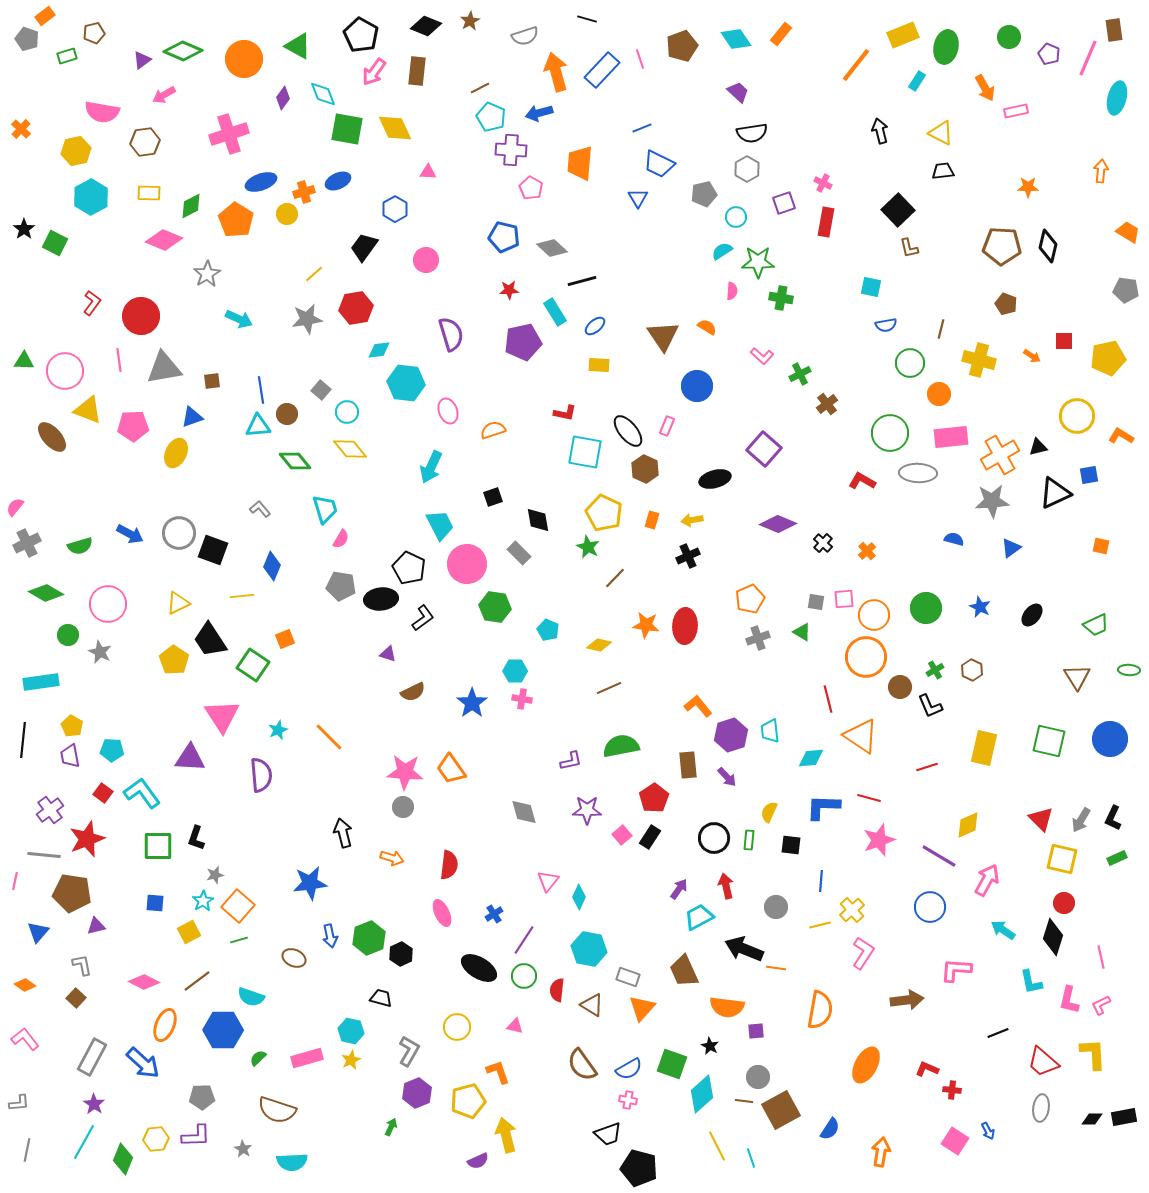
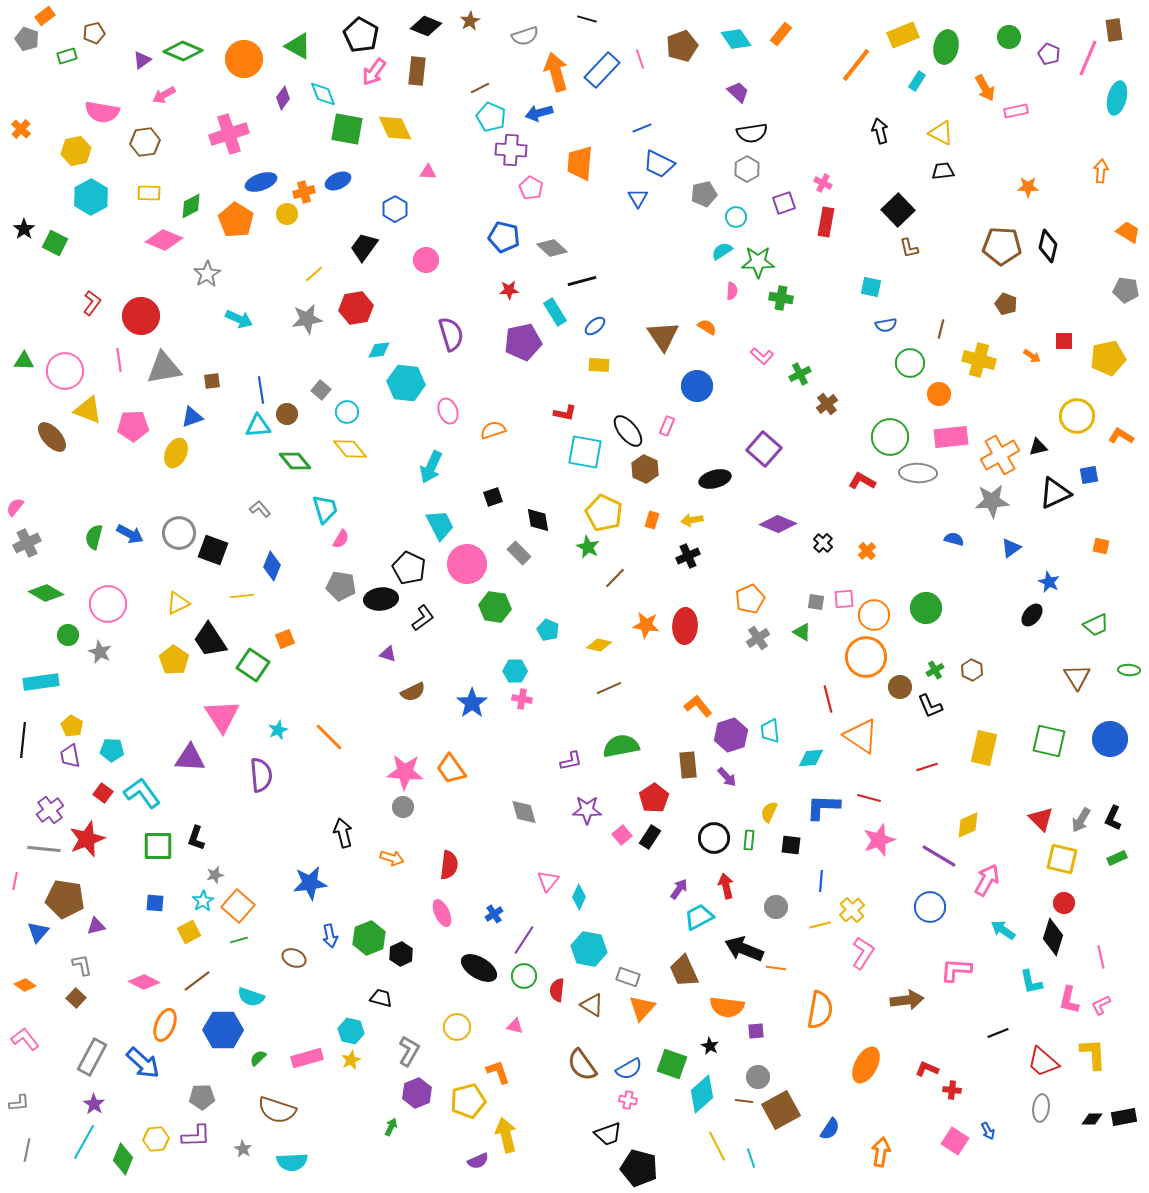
green circle at (890, 433): moved 4 px down
green semicircle at (80, 546): moved 14 px right, 9 px up; rotated 120 degrees clockwise
blue star at (980, 607): moved 69 px right, 25 px up
gray cross at (758, 638): rotated 15 degrees counterclockwise
gray line at (44, 855): moved 6 px up
brown pentagon at (72, 893): moved 7 px left, 6 px down
